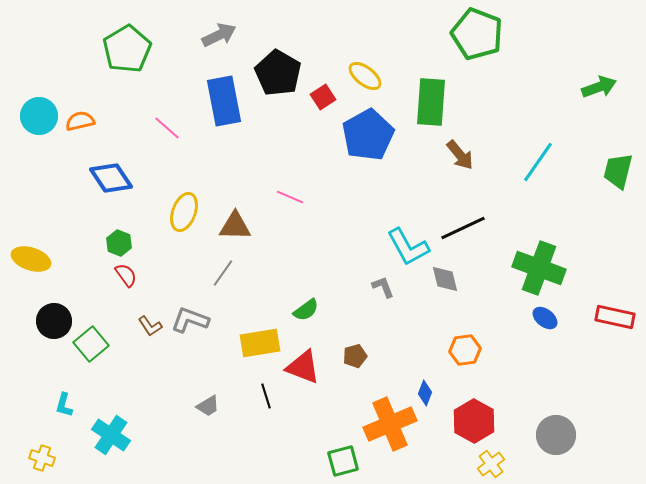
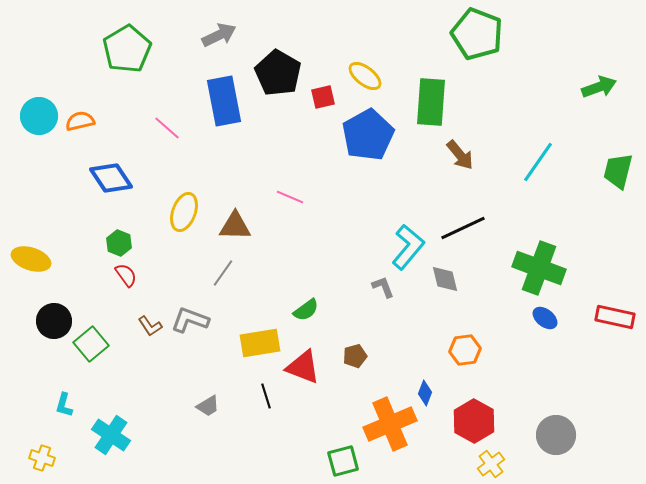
red square at (323, 97): rotated 20 degrees clockwise
cyan L-shape at (408, 247): rotated 111 degrees counterclockwise
